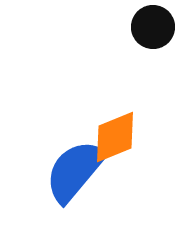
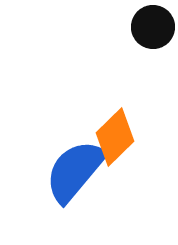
orange diamond: rotated 22 degrees counterclockwise
